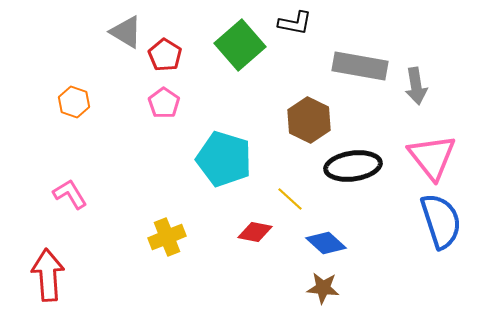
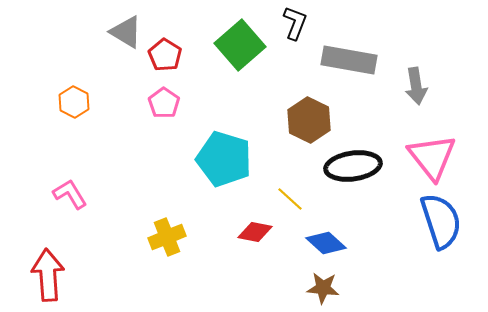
black L-shape: rotated 80 degrees counterclockwise
gray rectangle: moved 11 px left, 6 px up
orange hexagon: rotated 8 degrees clockwise
